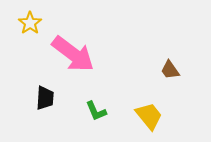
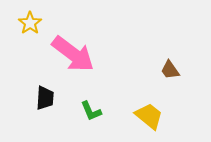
green L-shape: moved 5 px left
yellow trapezoid: rotated 12 degrees counterclockwise
